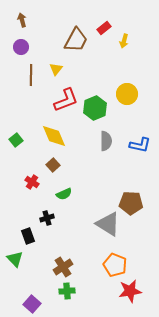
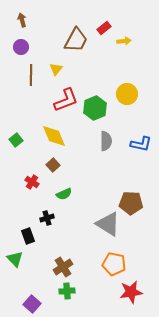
yellow arrow: rotated 112 degrees counterclockwise
blue L-shape: moved 1 px right, 1 px up
orange pentagon: moved 1 px left, 1 px up; rotated 10 degrees counterclockwise
red star: moved 1 px right, 1 px down
